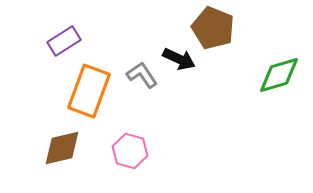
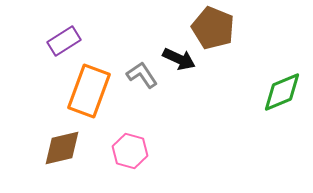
green diamond: moved 3 px right, 17 px down; rotated 6 degrees counterclockwise
